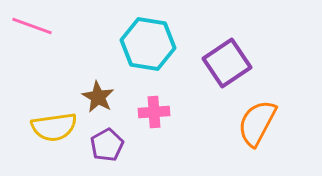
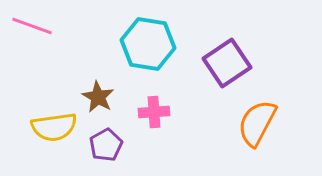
purple pentagon: moved 1 px left
